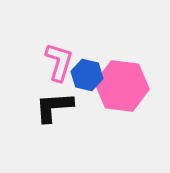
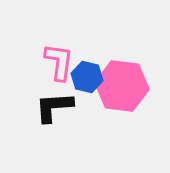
pink L-shape: rotated 9 degrees counterclockwise
blue hexagon: moved 2 px down
